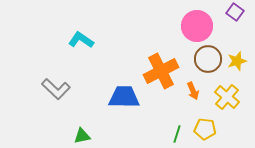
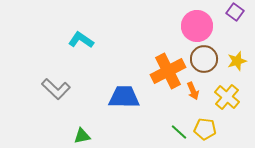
brown circle: moved 4 px left
orange cross: moved 7 px right
green line: moved 2 px right, 2 px up; rotated 66 degrees counterclockwise
